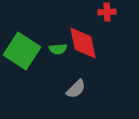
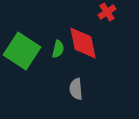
red cross: rotated 30 degrees counterclockwise
green semicircle: rotated 72 degrees counterclockwise
gray semicircle: rotated 130 degrees clockwise
